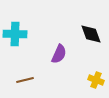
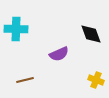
cyan cross: moved 1 px right, 5 px up
purple semicircle: rotated 42 degrees clockwise
